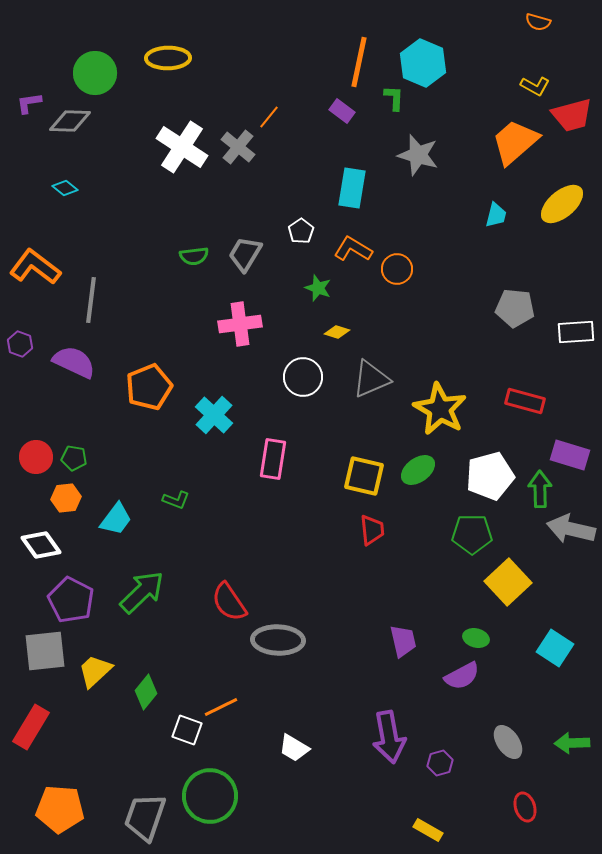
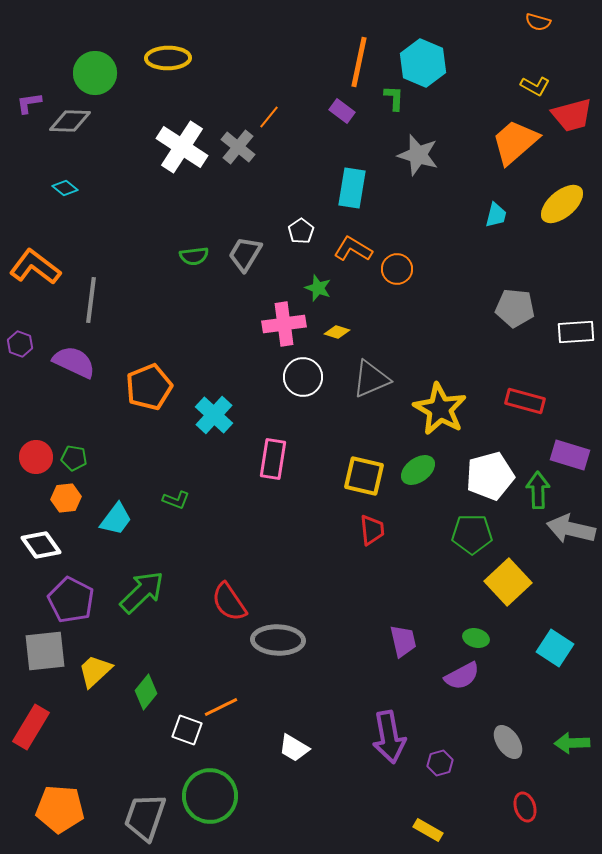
pink cross at (240, 324): moved 44 px right
green arrow at (540, 489): moved 2 px left, 1 px down
